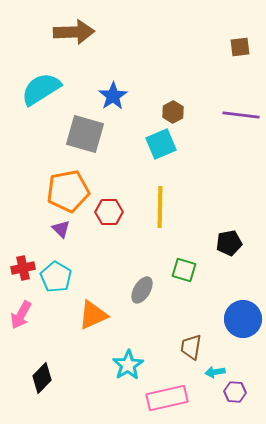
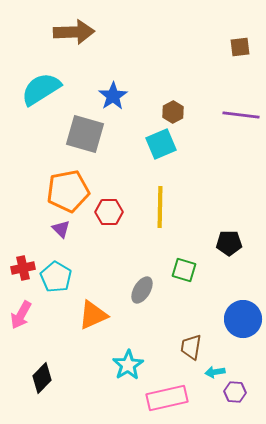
black pentagon: rotated 10 degrees clockwise
